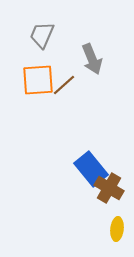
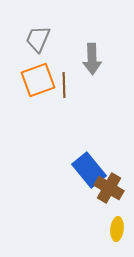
gray trapezoid: moved 4 px left, 4 px down
gray arrow: rotated 20 degrees clockwise
orange square: rotated 16 degrees counterclockwise
brown line: rotated 50 degrees counterclockwise
blue rectangle: moved 2 px left, 1 px down
